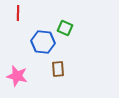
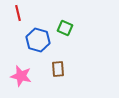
red line: rotated 14 degrees counterclockwise
blue hexagon: moved 5 px left, 2 px up; rotated 10 degrees clockwise
pink star: moved 4 px right
